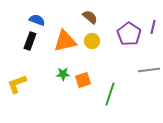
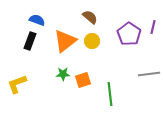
orange triangle: rotated 25 degrees counterclockwise
gray line: moved 4 px down
green line: rotated 25 degrees counterclockwise
